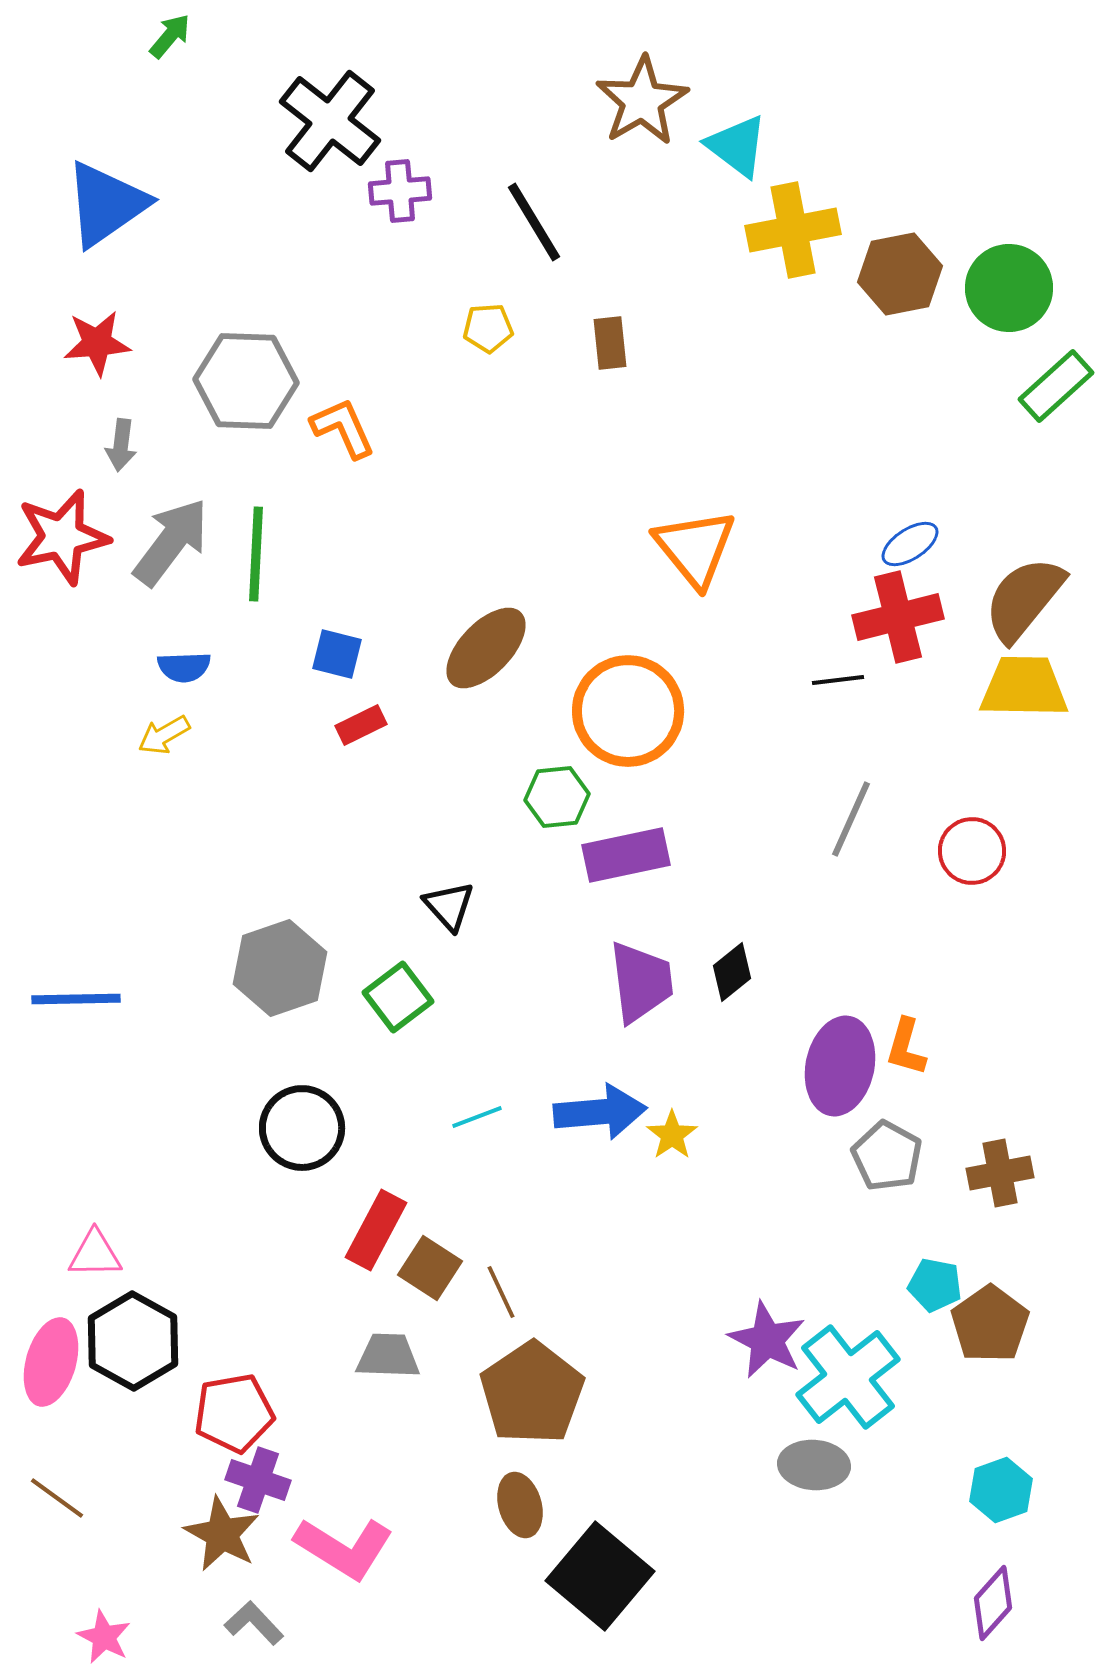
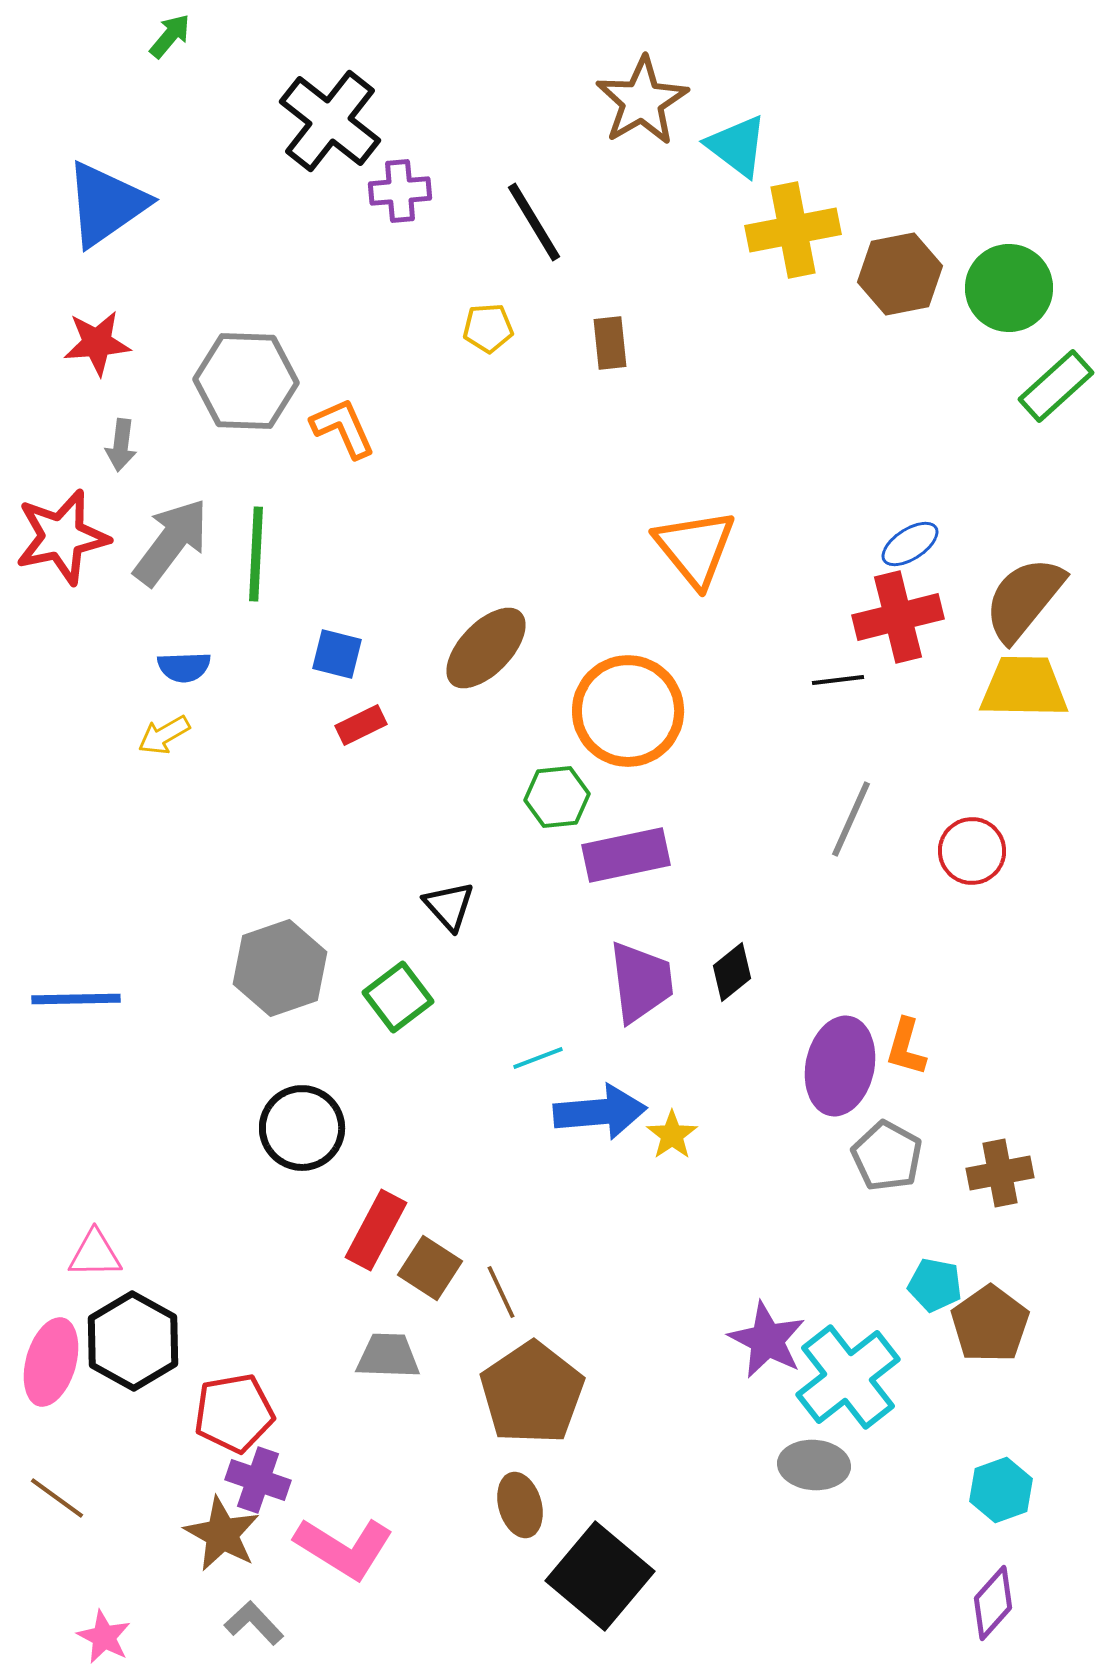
cyan line at (477, 1117): moved 61 px right, 59 px up
